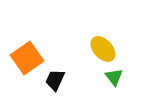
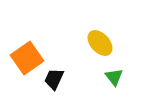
yellow ellipse: moved 3 px left, 6 px up
black trapezoid: moved 1 px left, 1 px up
